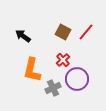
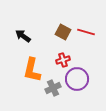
red line: rotated 66 degrees clockwise
red cross: rotated 24 degrees clockwise
